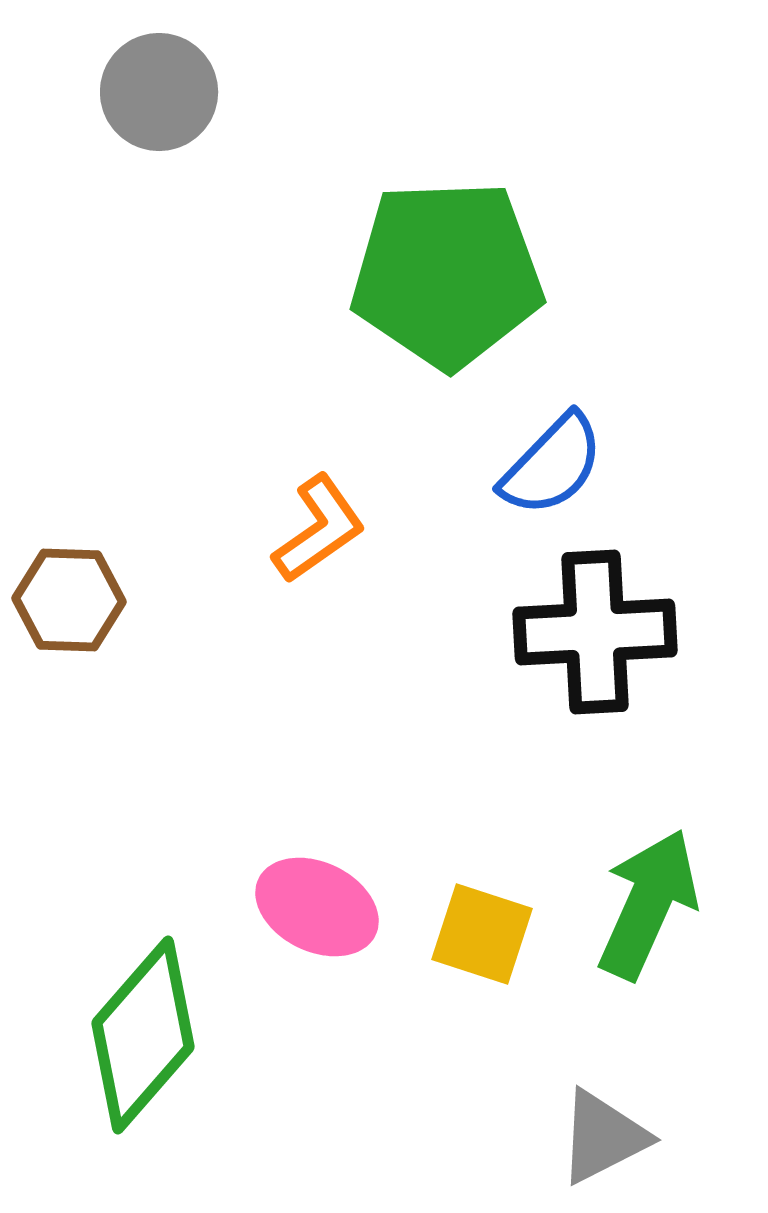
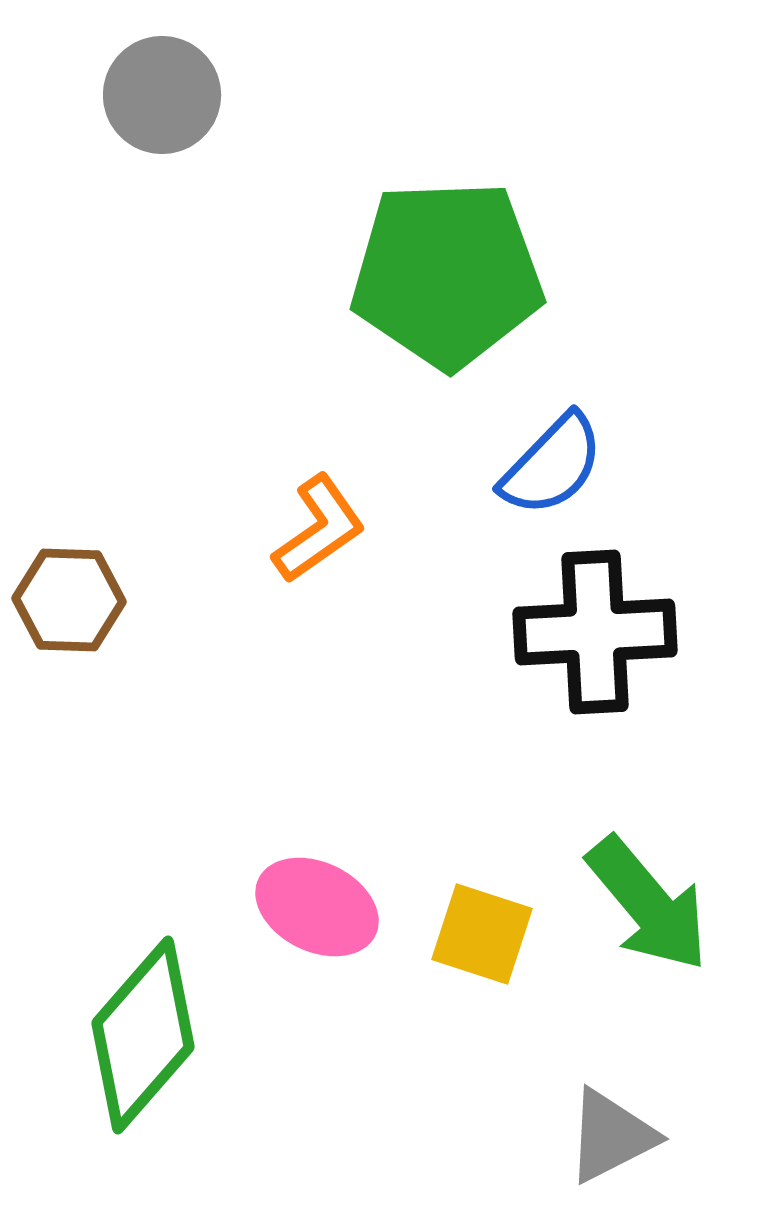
gray circle: moved 3 px right, 3 px down
green arrow: rotated 116 degrees clockwise
gray triangle: moved 8 px right, 1 px up
